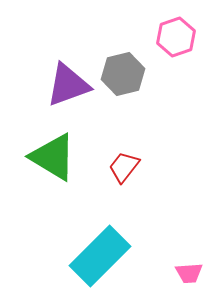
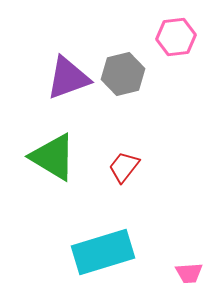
pink hexagon: rotated 12 degrees clockwise
purple triangle: moved 7 px up
cyan rectangle: moved 3 px right, 4 px up; rotated 28 degrees clockwise
